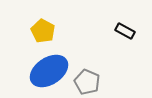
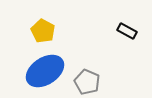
black rectangle: moved 2 px right
blue ellipse: moved 4 px left
